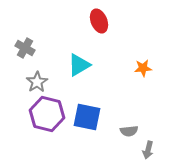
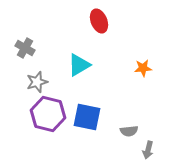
gray star: rotated 15 degrees clockwise
purple hexagon: moved 1 px right
